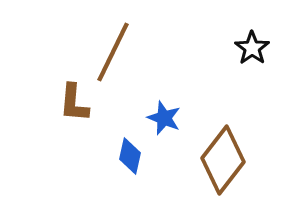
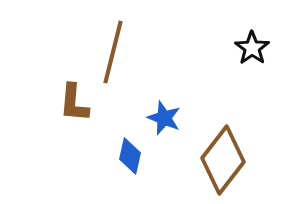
brown line: rotated 12 degrees counterclockwise
